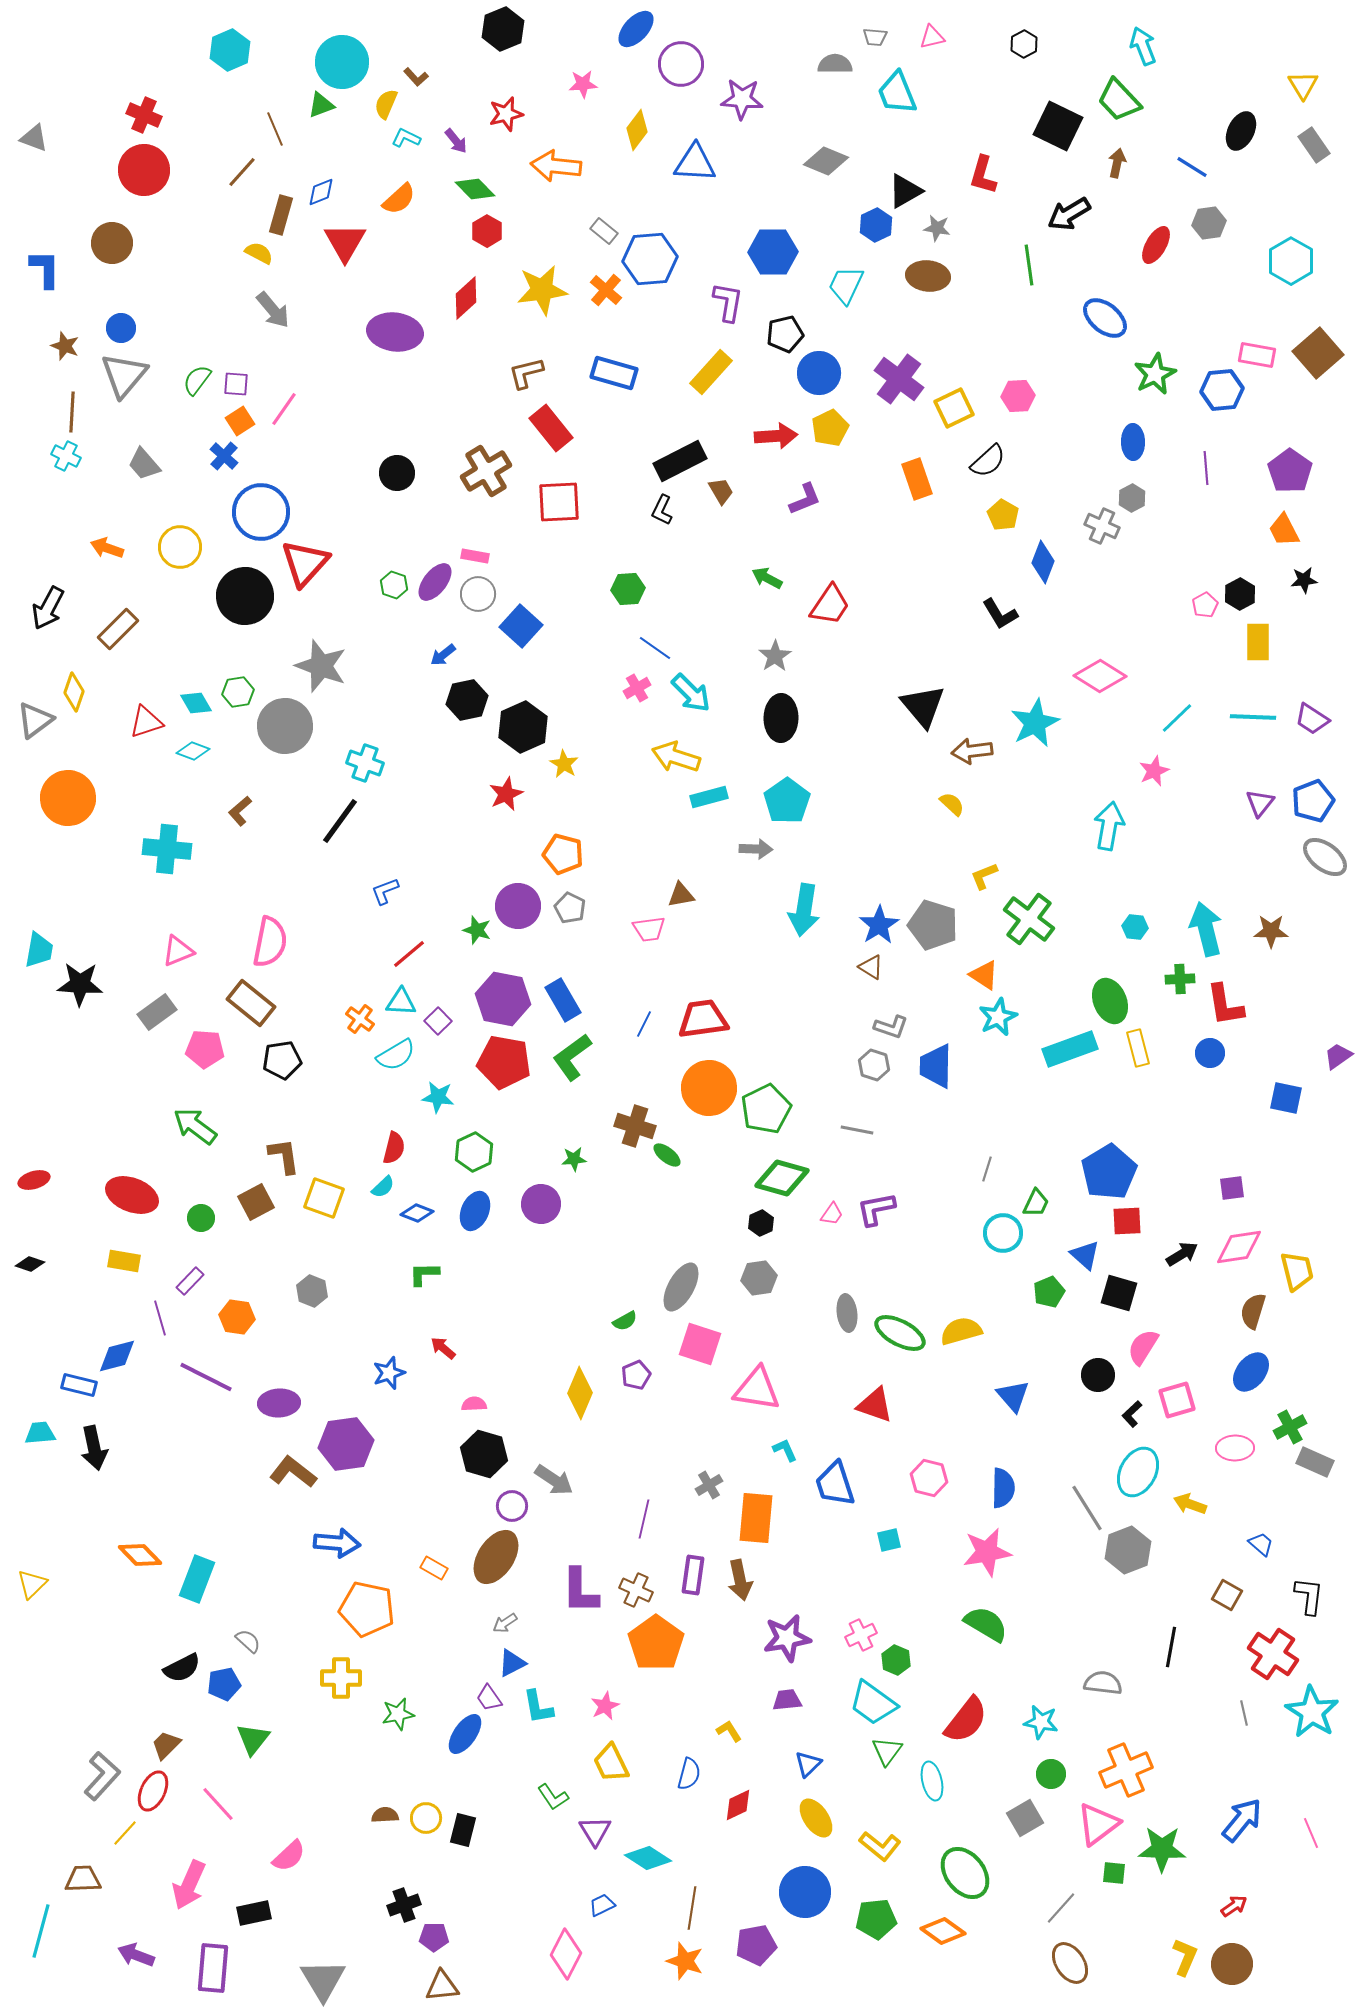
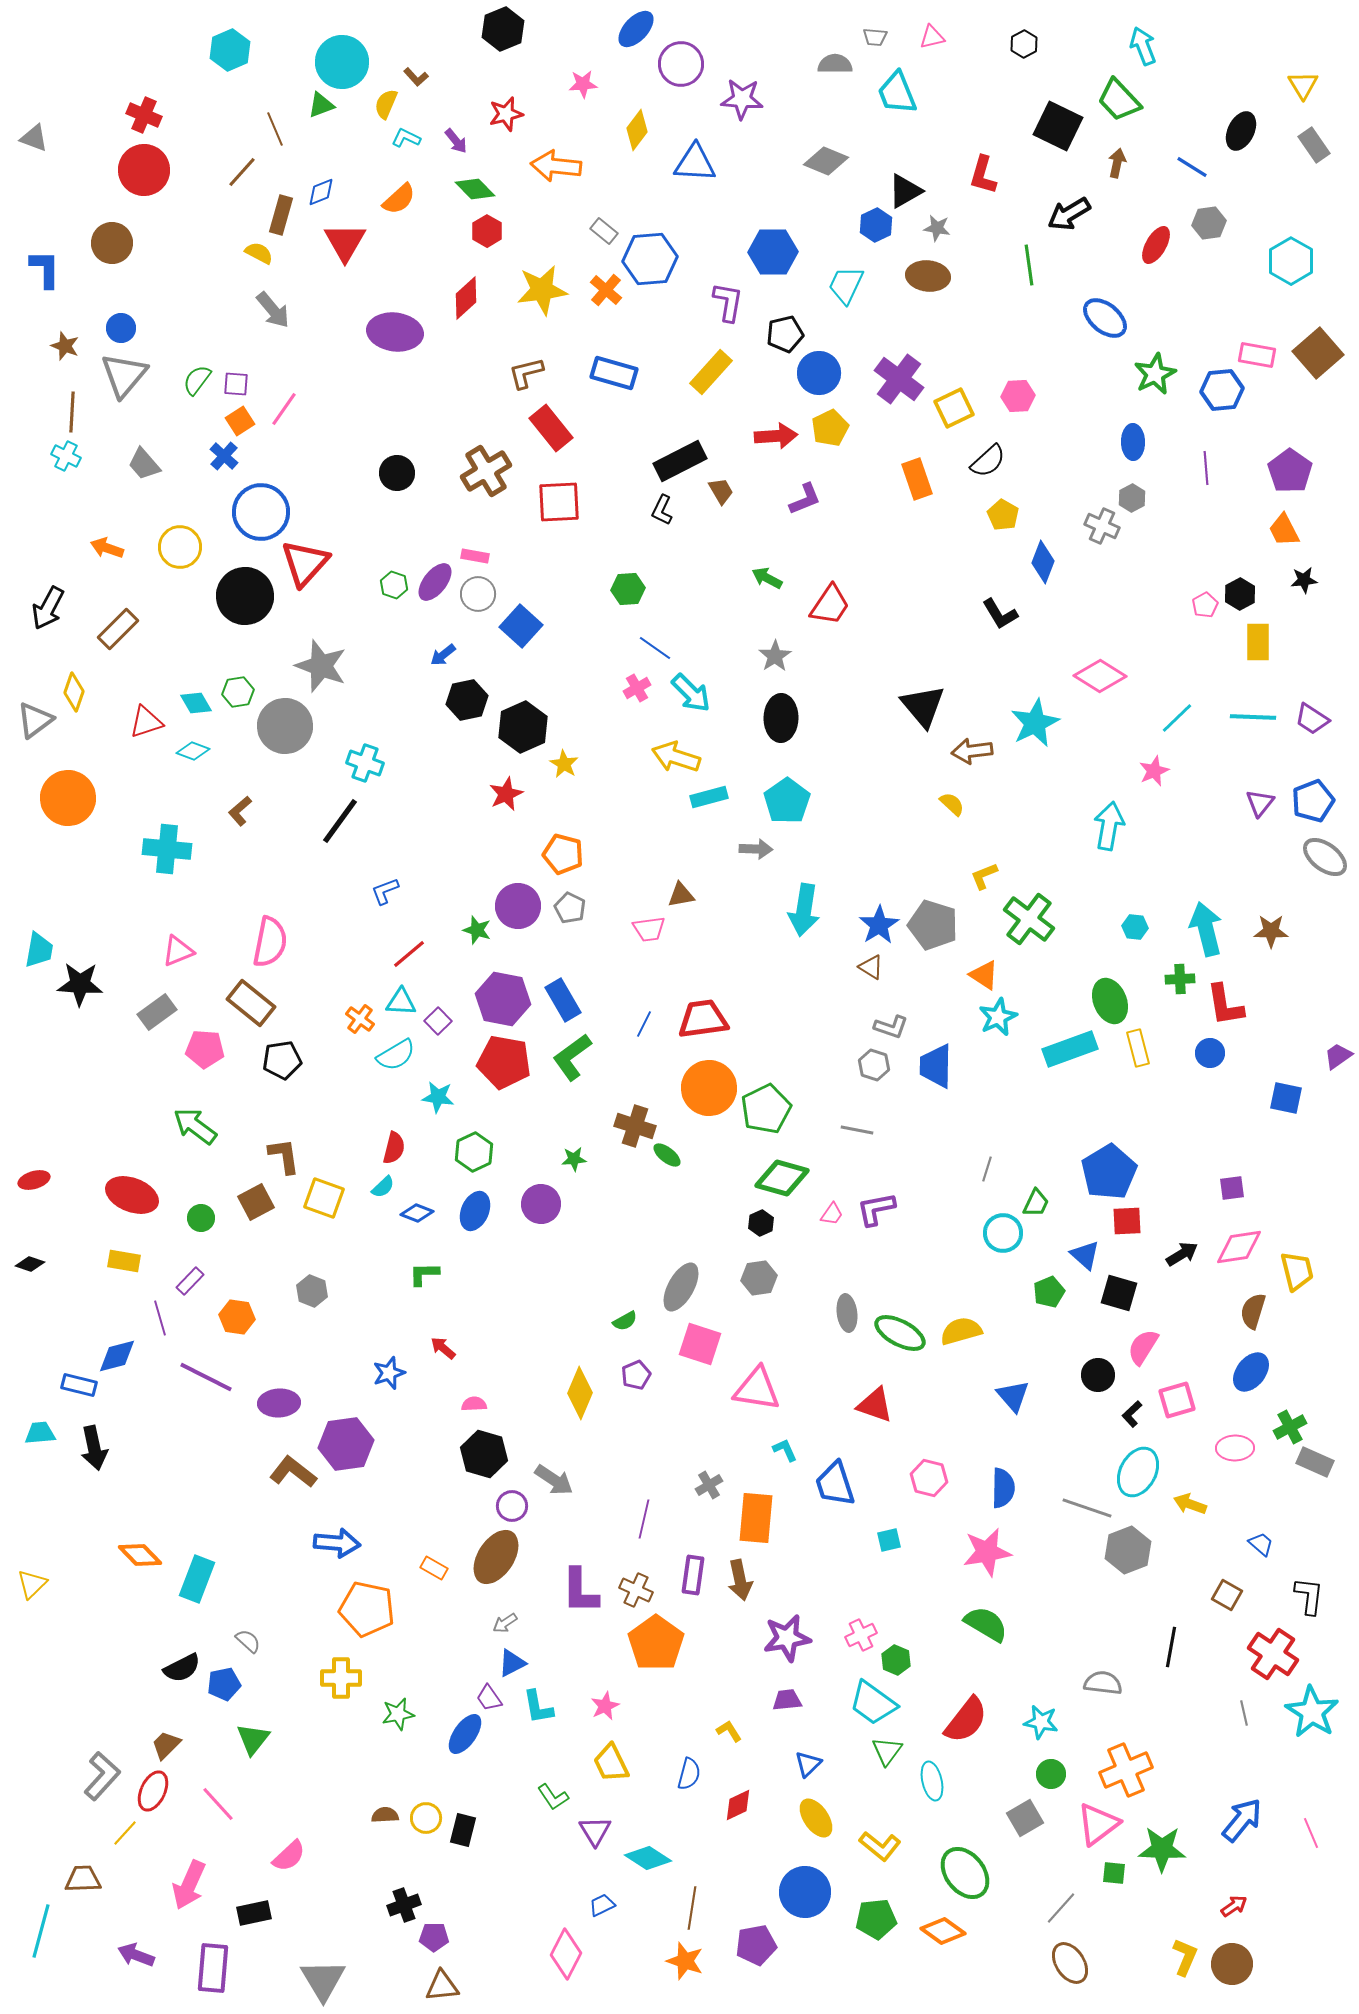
gray line at (1087, 1508): rotated 39 degrees counterclockwise
